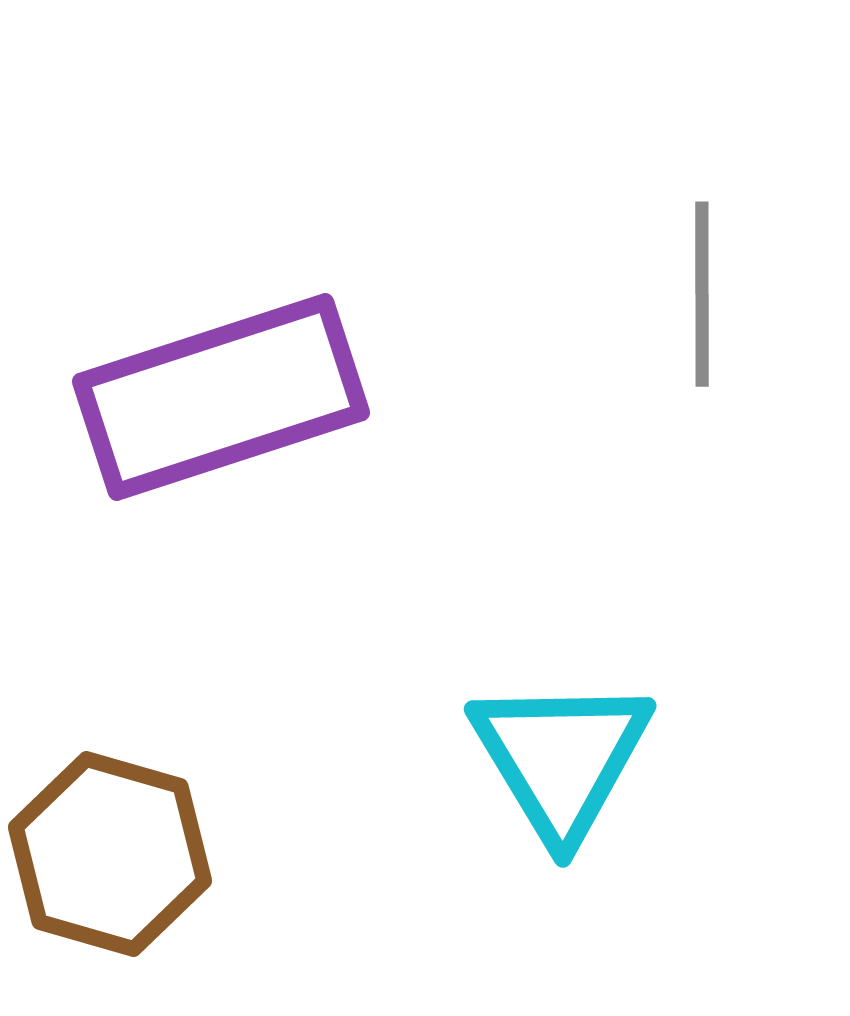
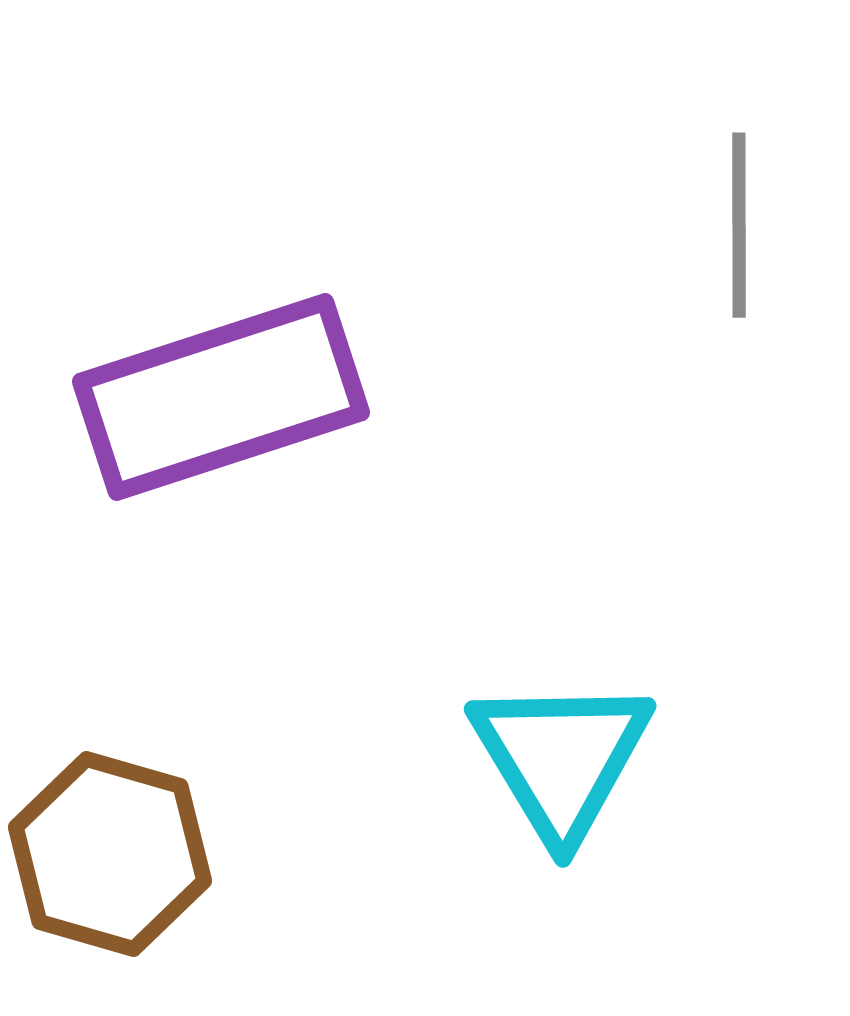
gray line: moved 37 px right, 69 px up
